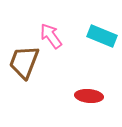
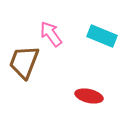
pink arrow: moved 2 px up
red ellipse: rotated 8 degrees clockwise
